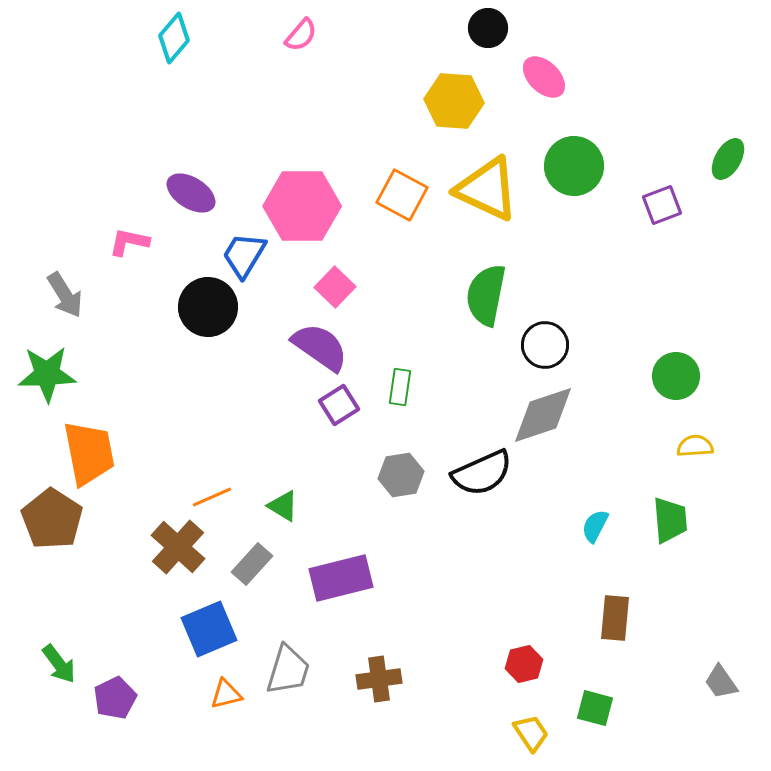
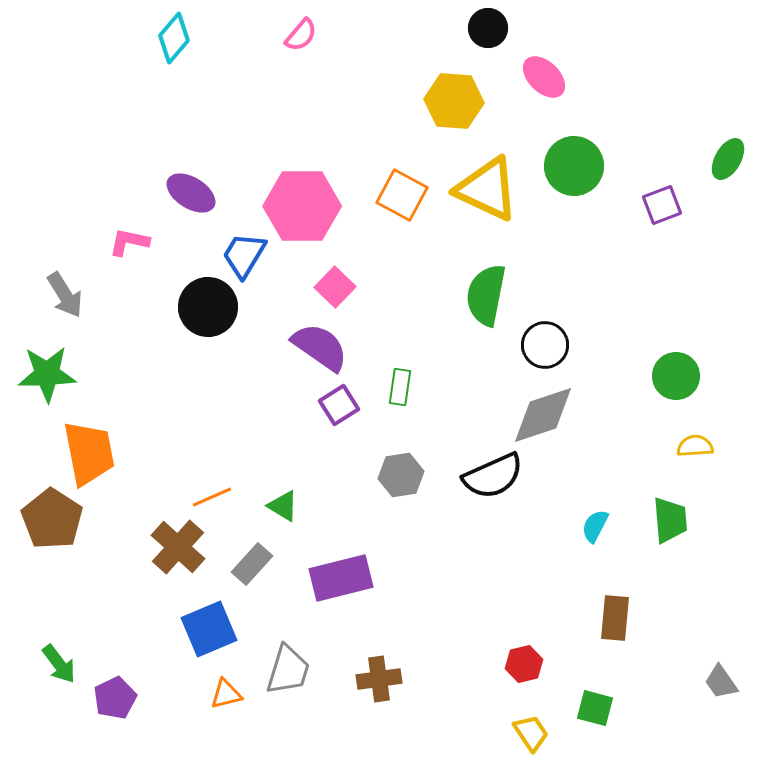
black semicircle at (482, 473): moved 11 px right, 3 px down
